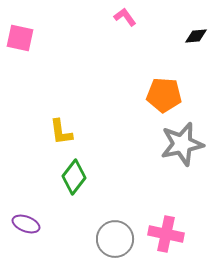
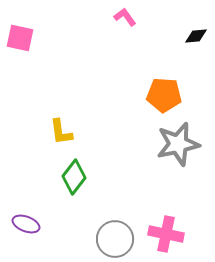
gray star: moved 4 px left
